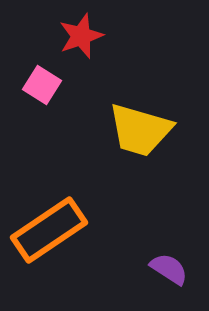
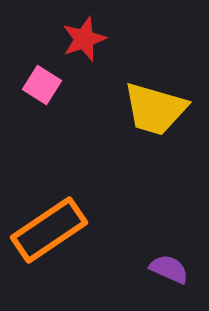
red star: moved 3 px right, 3 px down
yellow trapezoid: moved 15 px right, 21 px up
purple semicircle: rotated 9 degrees counterclockwise
